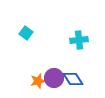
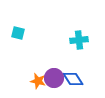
cyan square: moved 8 px left; rotated 24 degrees counterclockwise
orange star: rotated 28 degrees clockwise
